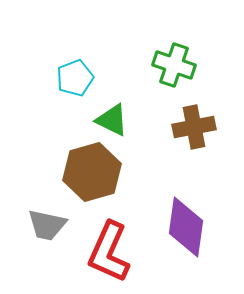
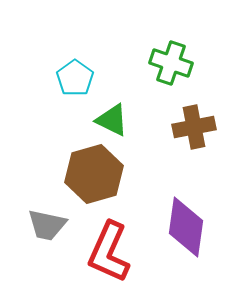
green cross: moved 3 px left, 2 px up
cyan pentagon: rotated 15 degrees counterclockwise
brown hexagon: moved 2 px right, 2 px down
